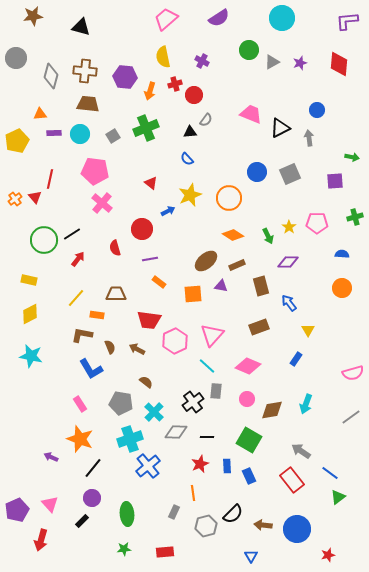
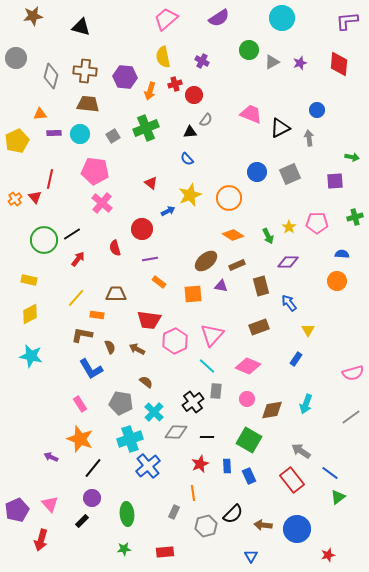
orange circle at (342, 288): moved 5 px left, 7 px up
